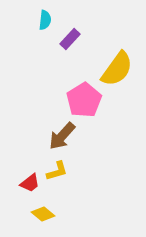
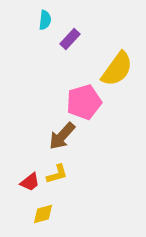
pink pentagon: moved 2 px down; rotated 16 degrees clockwise
yellow L-shape: moved 3 px down
red trapezoid: moved 1 px up
yellow diamond: rotated 55 degrees counterclockwise
